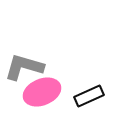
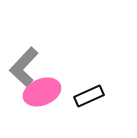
gray L-shape: rotated 63 degrees counterclockwise
